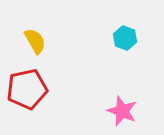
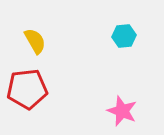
cyan hexagon: moved 1 px left, 2 px up; rotated 25 degrees counterclockwise
red pentagon: rotated 6 degrees clockwise
